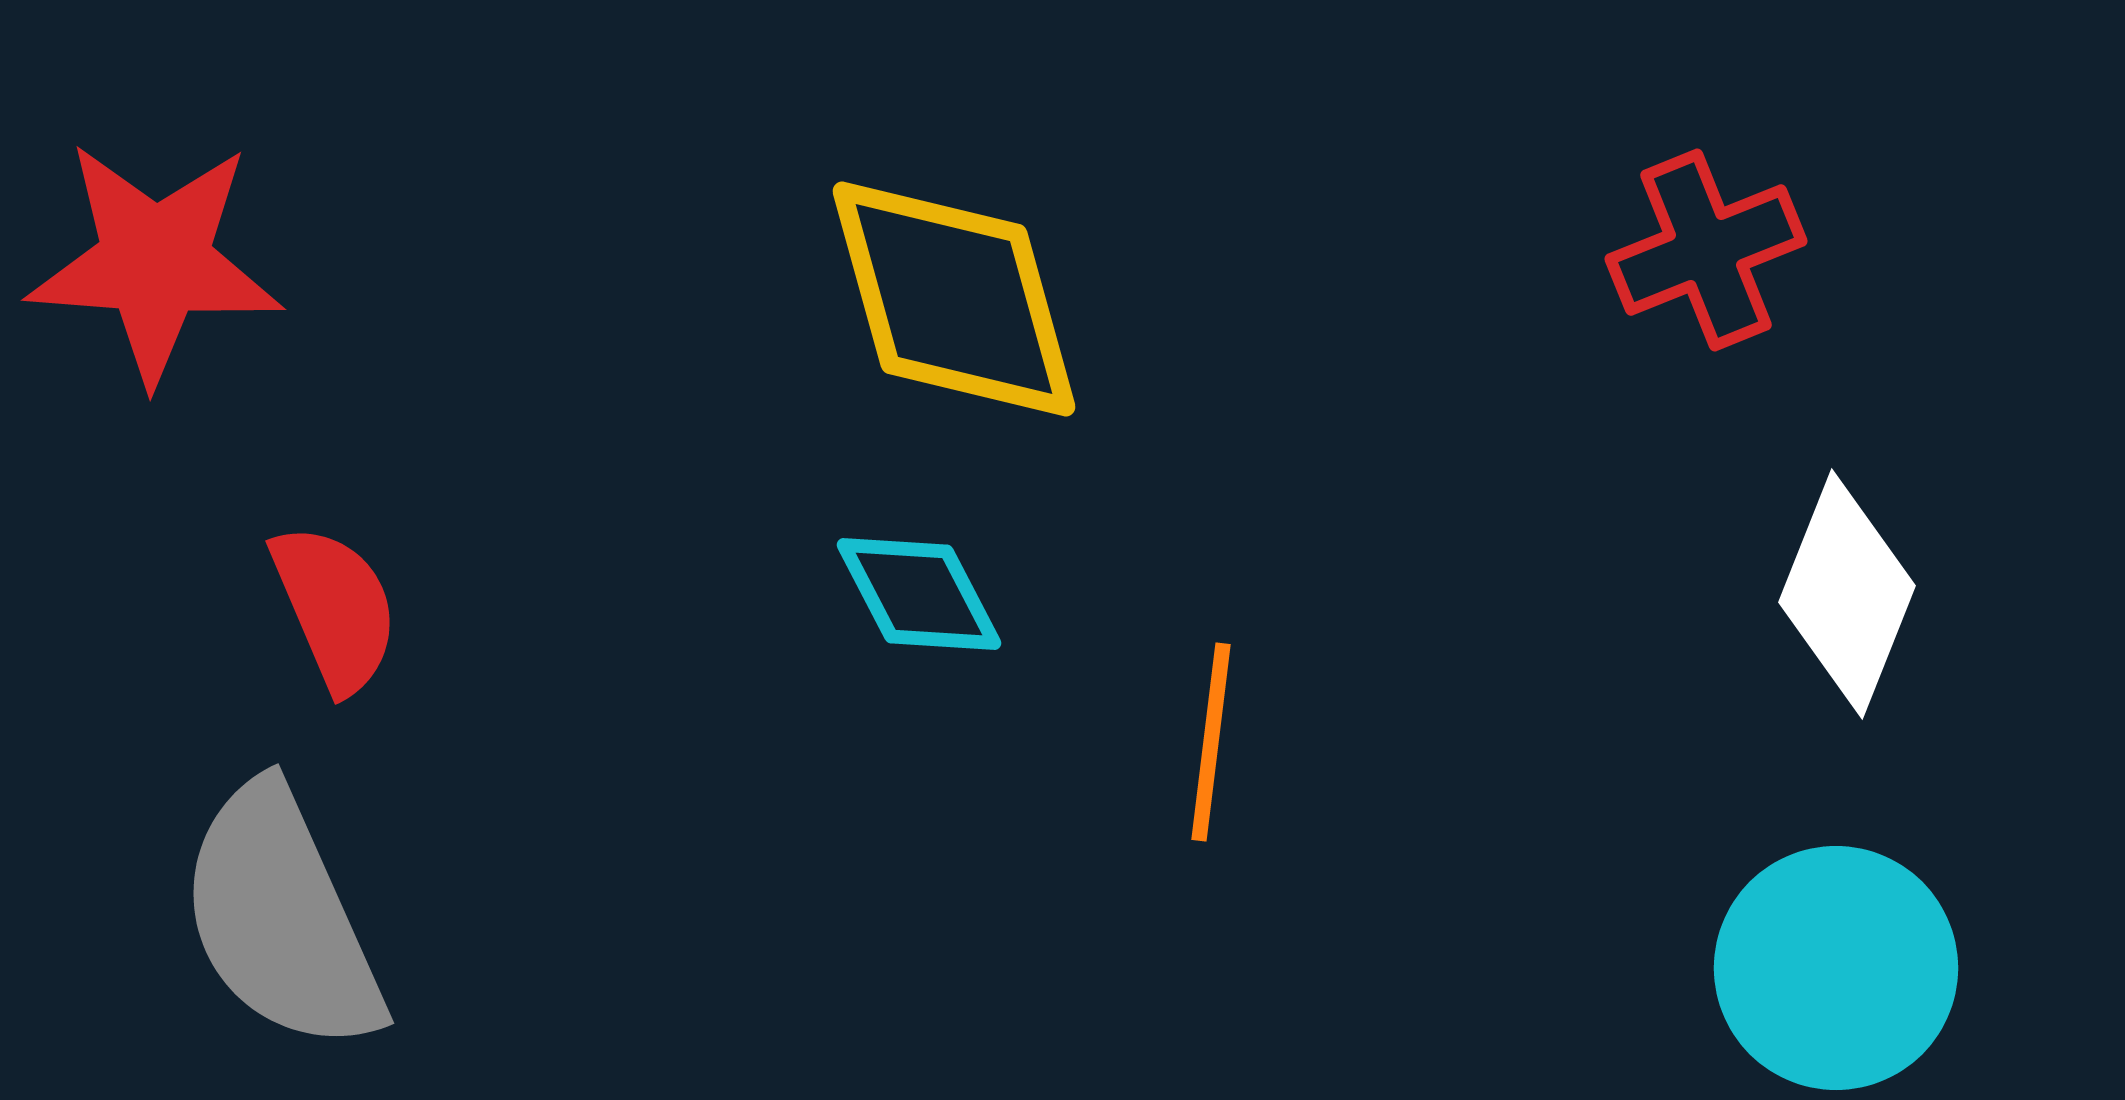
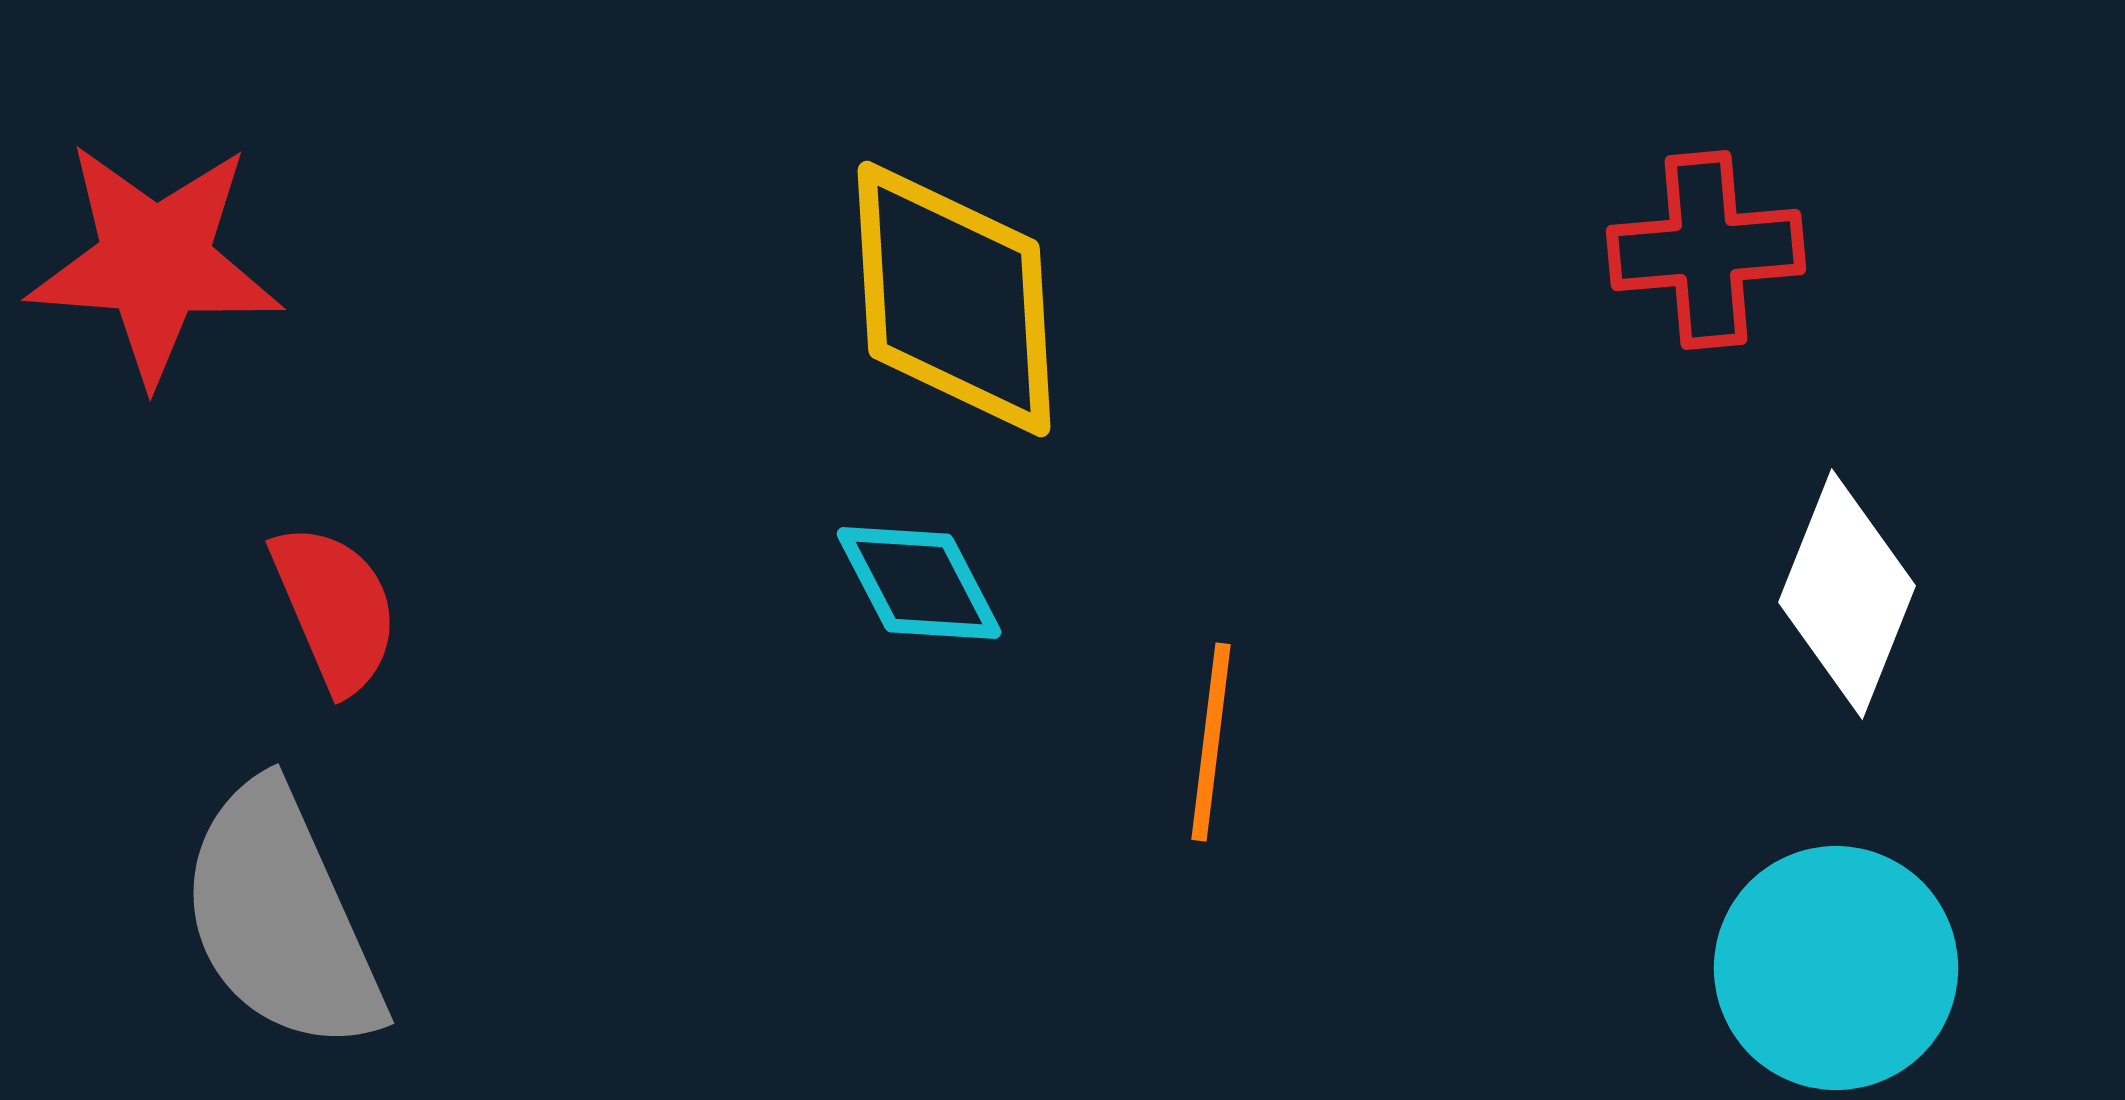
red cross: rotated 17 degrees clockwise
yellow diamond: rotated 12 degrees clockwise
cyan diamond: moved 11 px up
